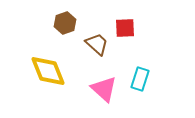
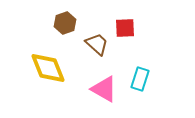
yellow diamond: moved 3 px up
pink triangle: rotated 12 degrees counterclockwise
